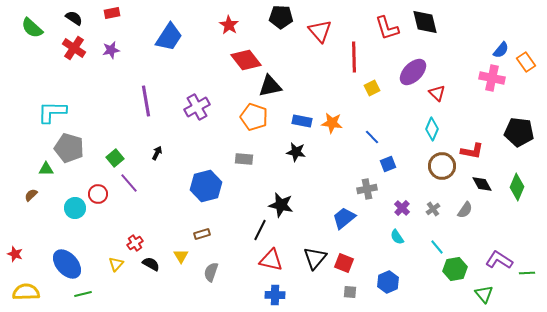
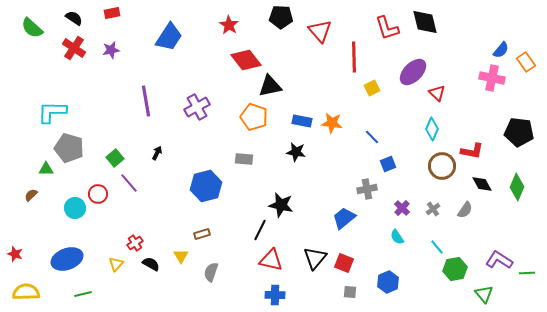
blue ellipse at (67, 264): moved 5 px up; rotated 68 degrees counterclockwise
